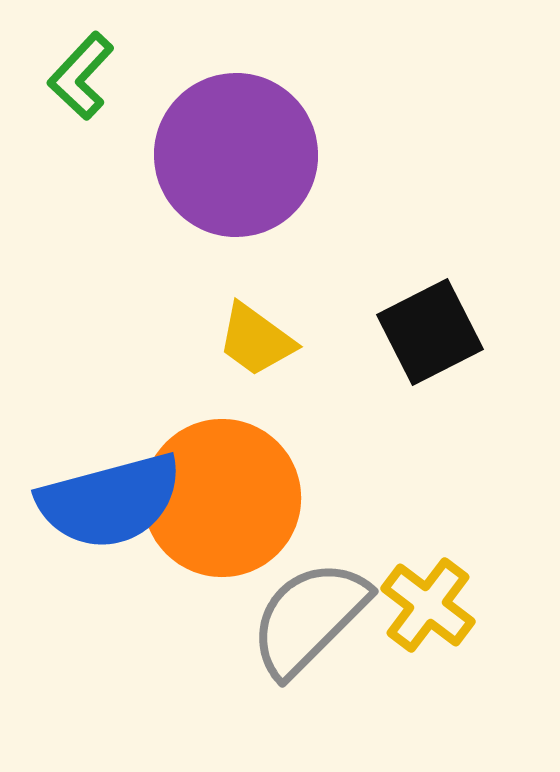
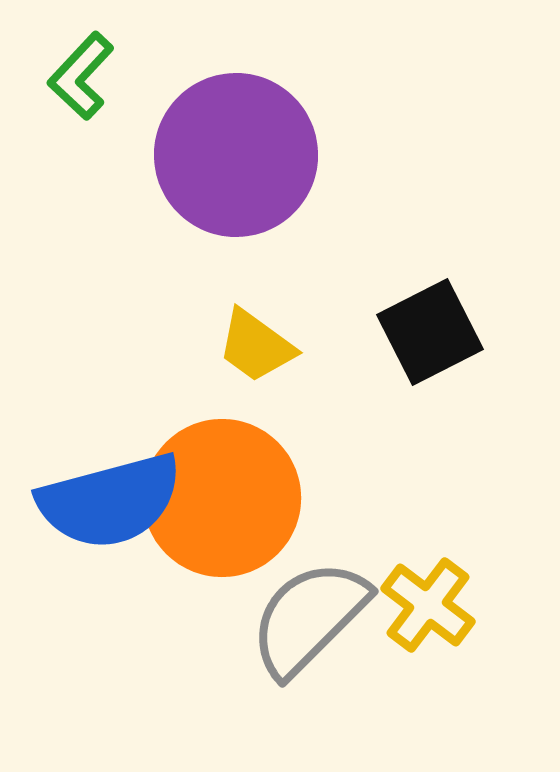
yellow trapezoid: moved 6 px down
